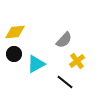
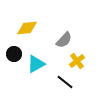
yellow diamond: moved 12 px right, 4 px up
